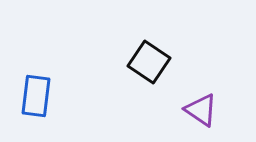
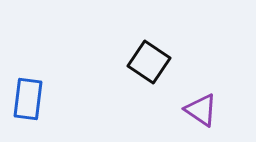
blue rectangle: moved 8 px left, 3 px down
